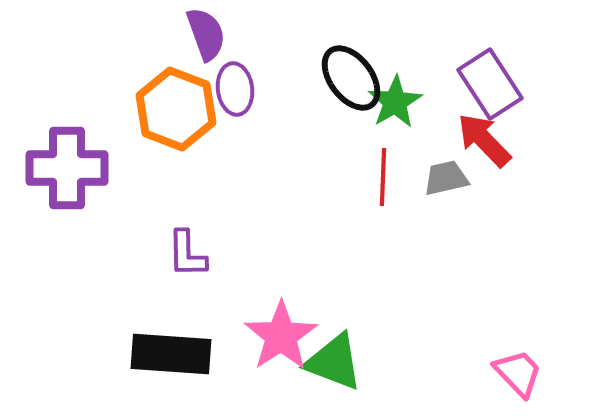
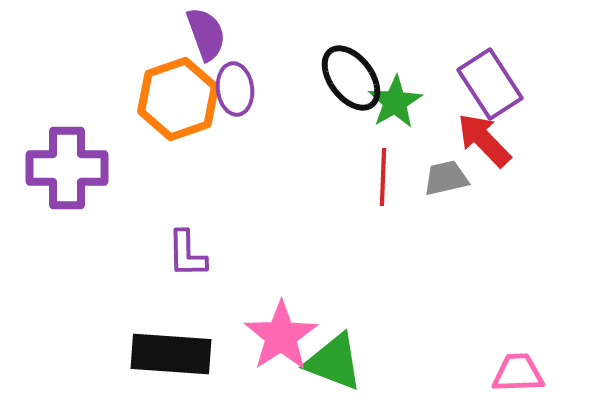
orange hexagon: moved 2 px right, 10 px up; rotated 20 degrees clockwise
pink trapezoid: rotated 48 degrees counterclockwise
